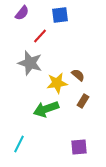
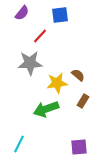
gray star: rotated 20 degrees counterclockwise
